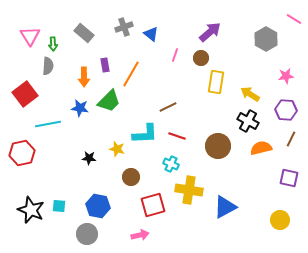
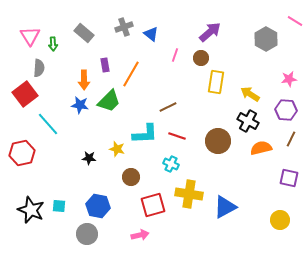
pink line at (294, 19): moved 1 px right, 2 px down
gray semicircle at (48, 66): moved 9 px left, 2 px down
pink star at (286, 76): moved 3 px right, 3 px down
orange arrow at (84, 77): moved 3 px down
blue star at (80, 108): moved 3 px up
cyan line at (48, 124): rotated 60 degrees clockwise
brown circle at (218, 146): moved 5 px up
yellow cross at (189, 190): moved 4 px down
